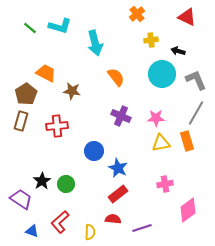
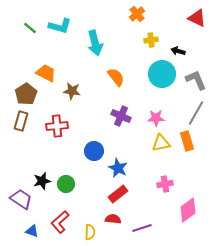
red triangle: moved 10 px right, 1 px down
black star: rotated 18 degrees clockwise
